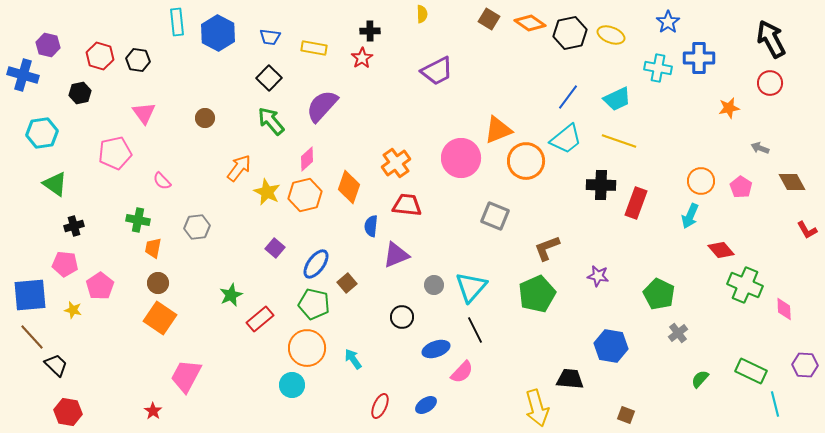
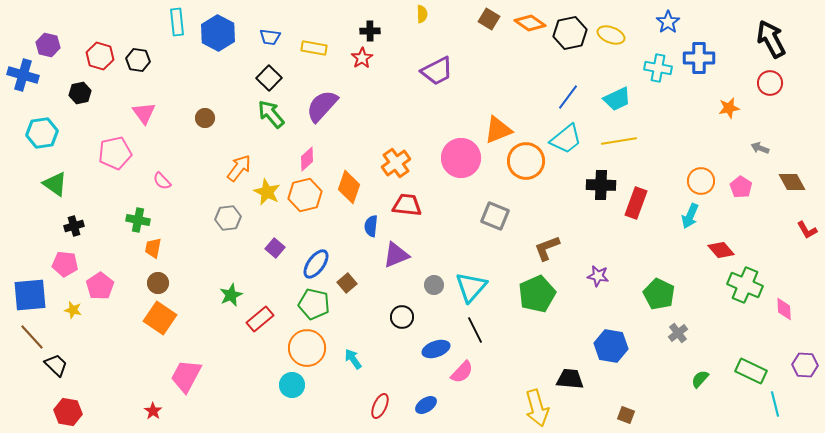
green arrow at (271, 121): moved 7 px up
yellow line at (619, 141): rotated 28 degrees counterclockwise
gray hexagon at (197, 227): moved 31 px right, 9 px up
